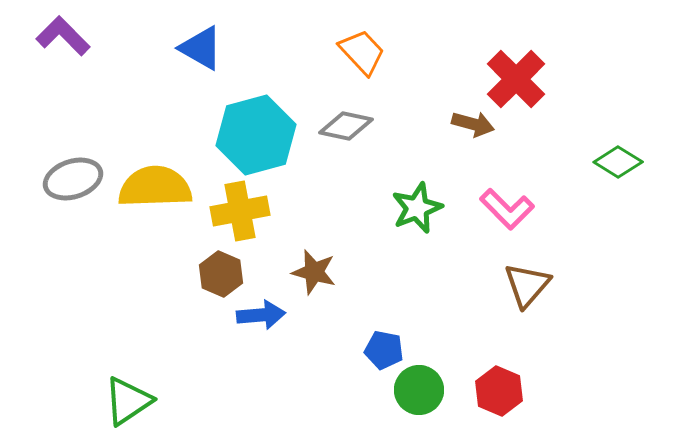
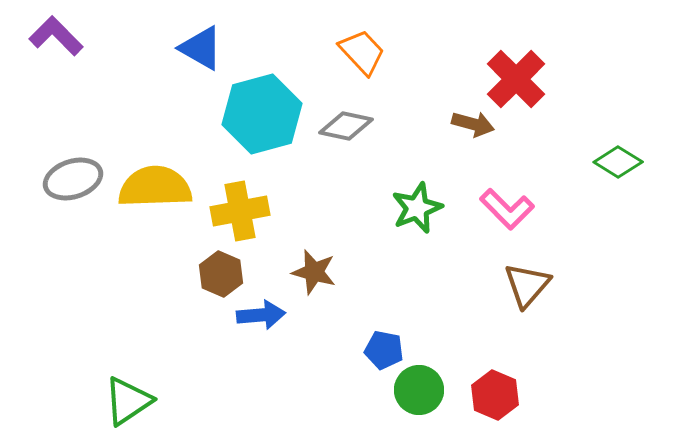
purple L-shape: moved 7 px left
cyan hexagon: moved 6 px right, 21 px up
red hexagon: moved 4 px left, 4 px down
